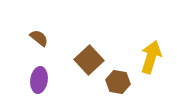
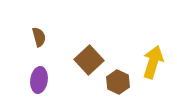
brown semicircle: moved 1 px up; rotated 36 degrees clockwise
yellow arrow: moved 2 px right, 5 px down
brown hexagon: rotated 15 degrees clockwise
